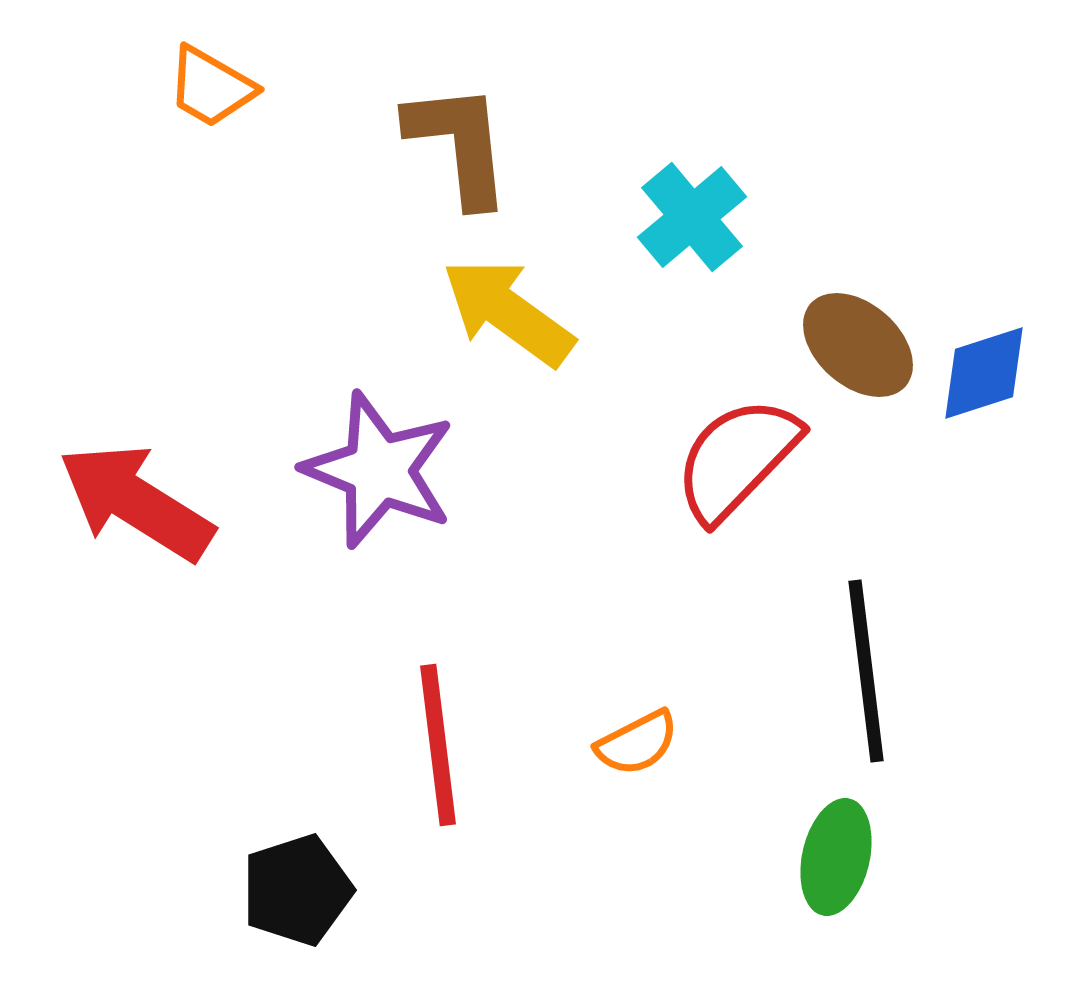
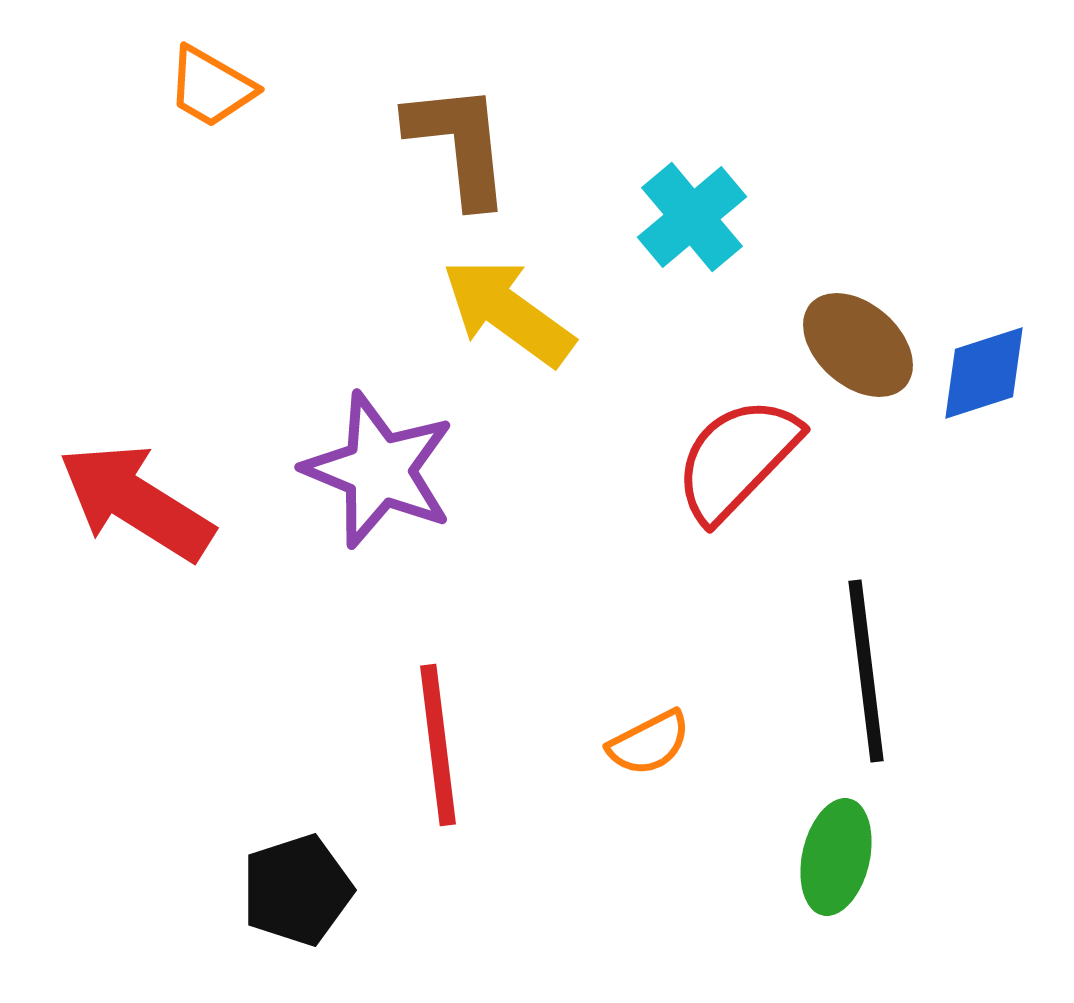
orange semicircle: moved 12 px right
